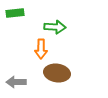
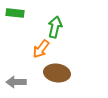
green rectangle: rotated 12 degrees clockwise
green arrow: rotated 80 degrees counterclockwise
orange arrow: rotated 36 degrees clockwise
